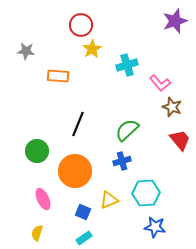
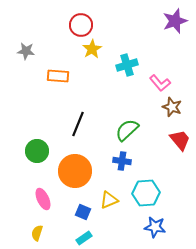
blue cross: rotated 24 degrees clockwise
